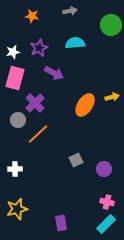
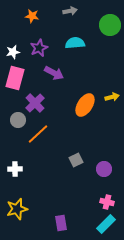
green circle: moved 1 px left
